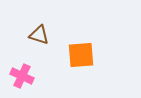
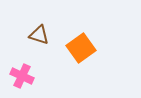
orange square: moved 7 px up; rotated 32 degrees counterclockwise
